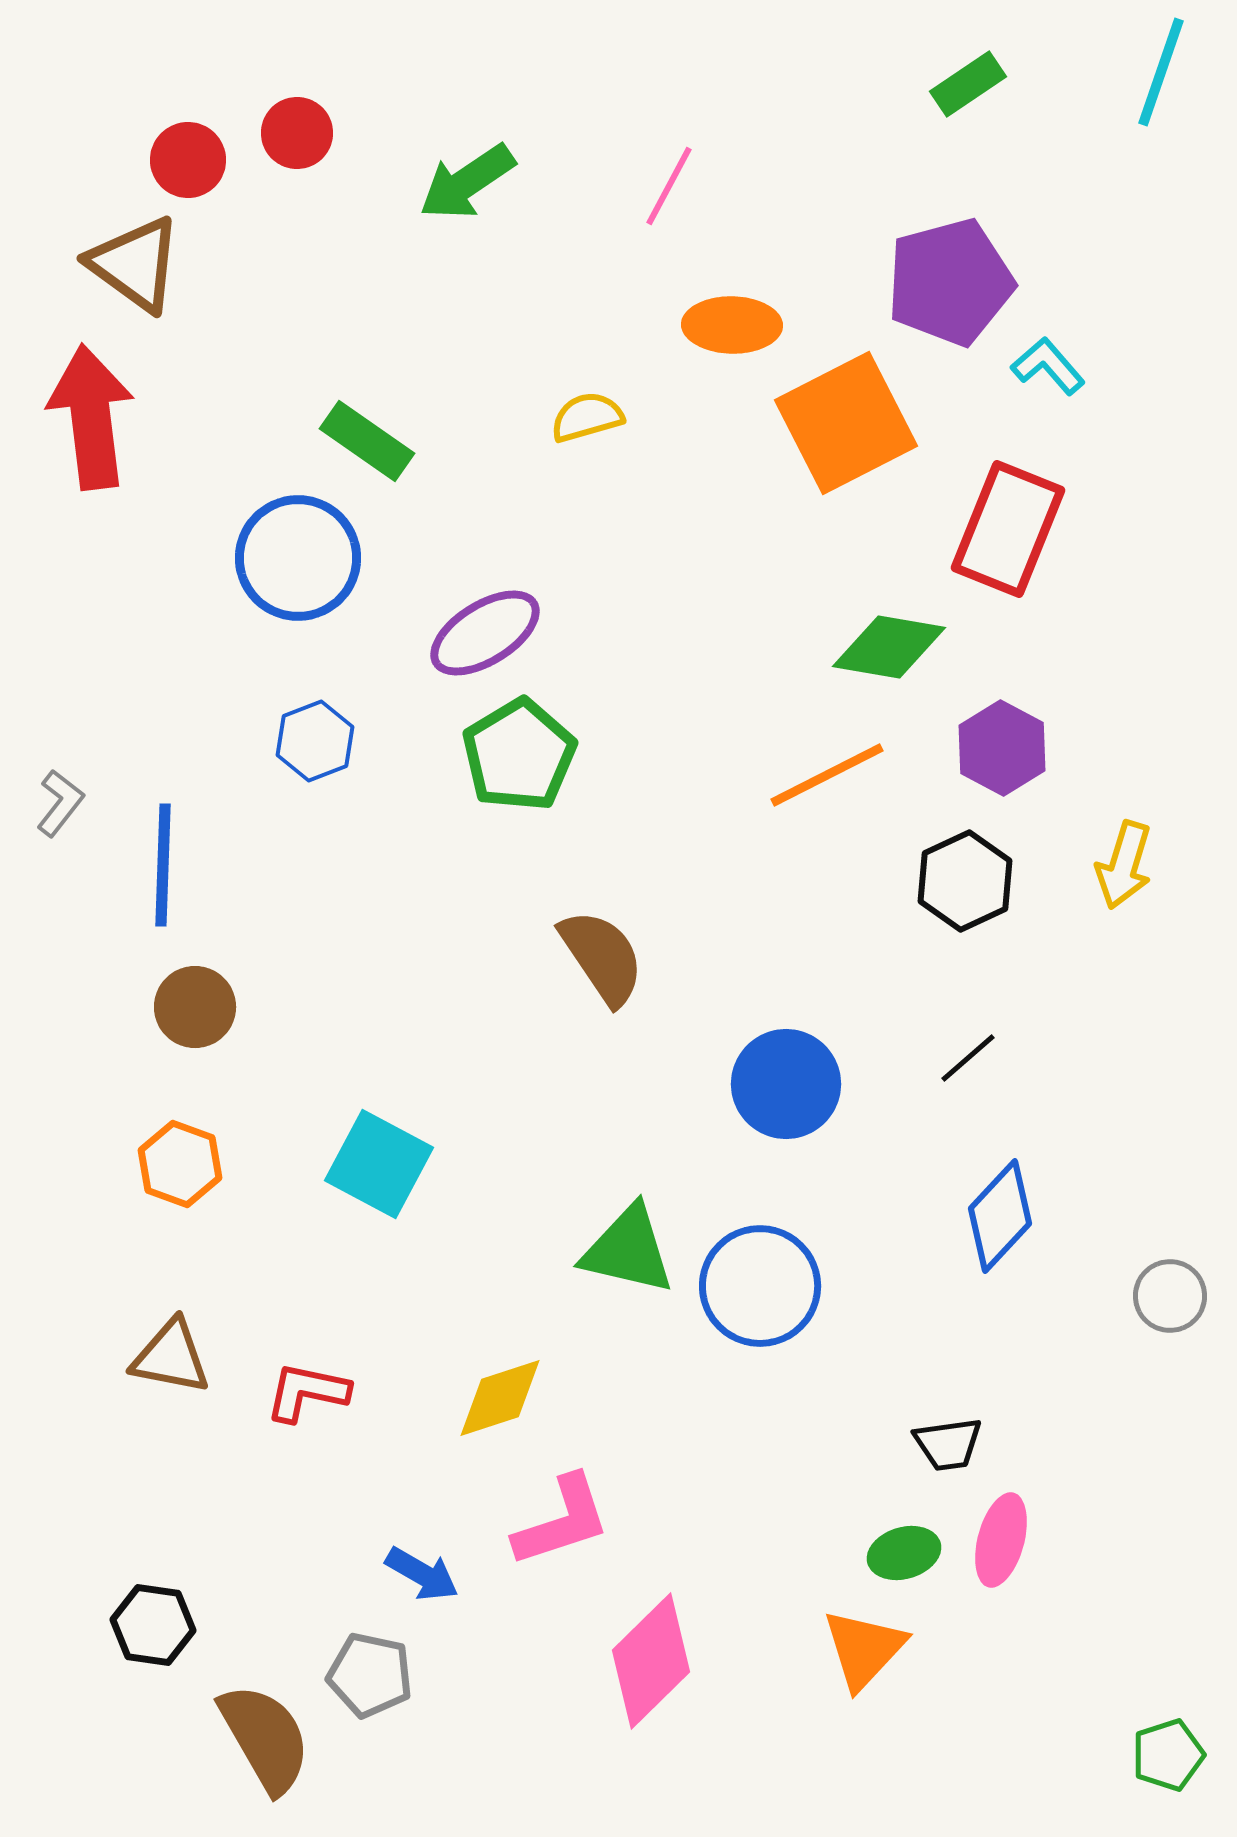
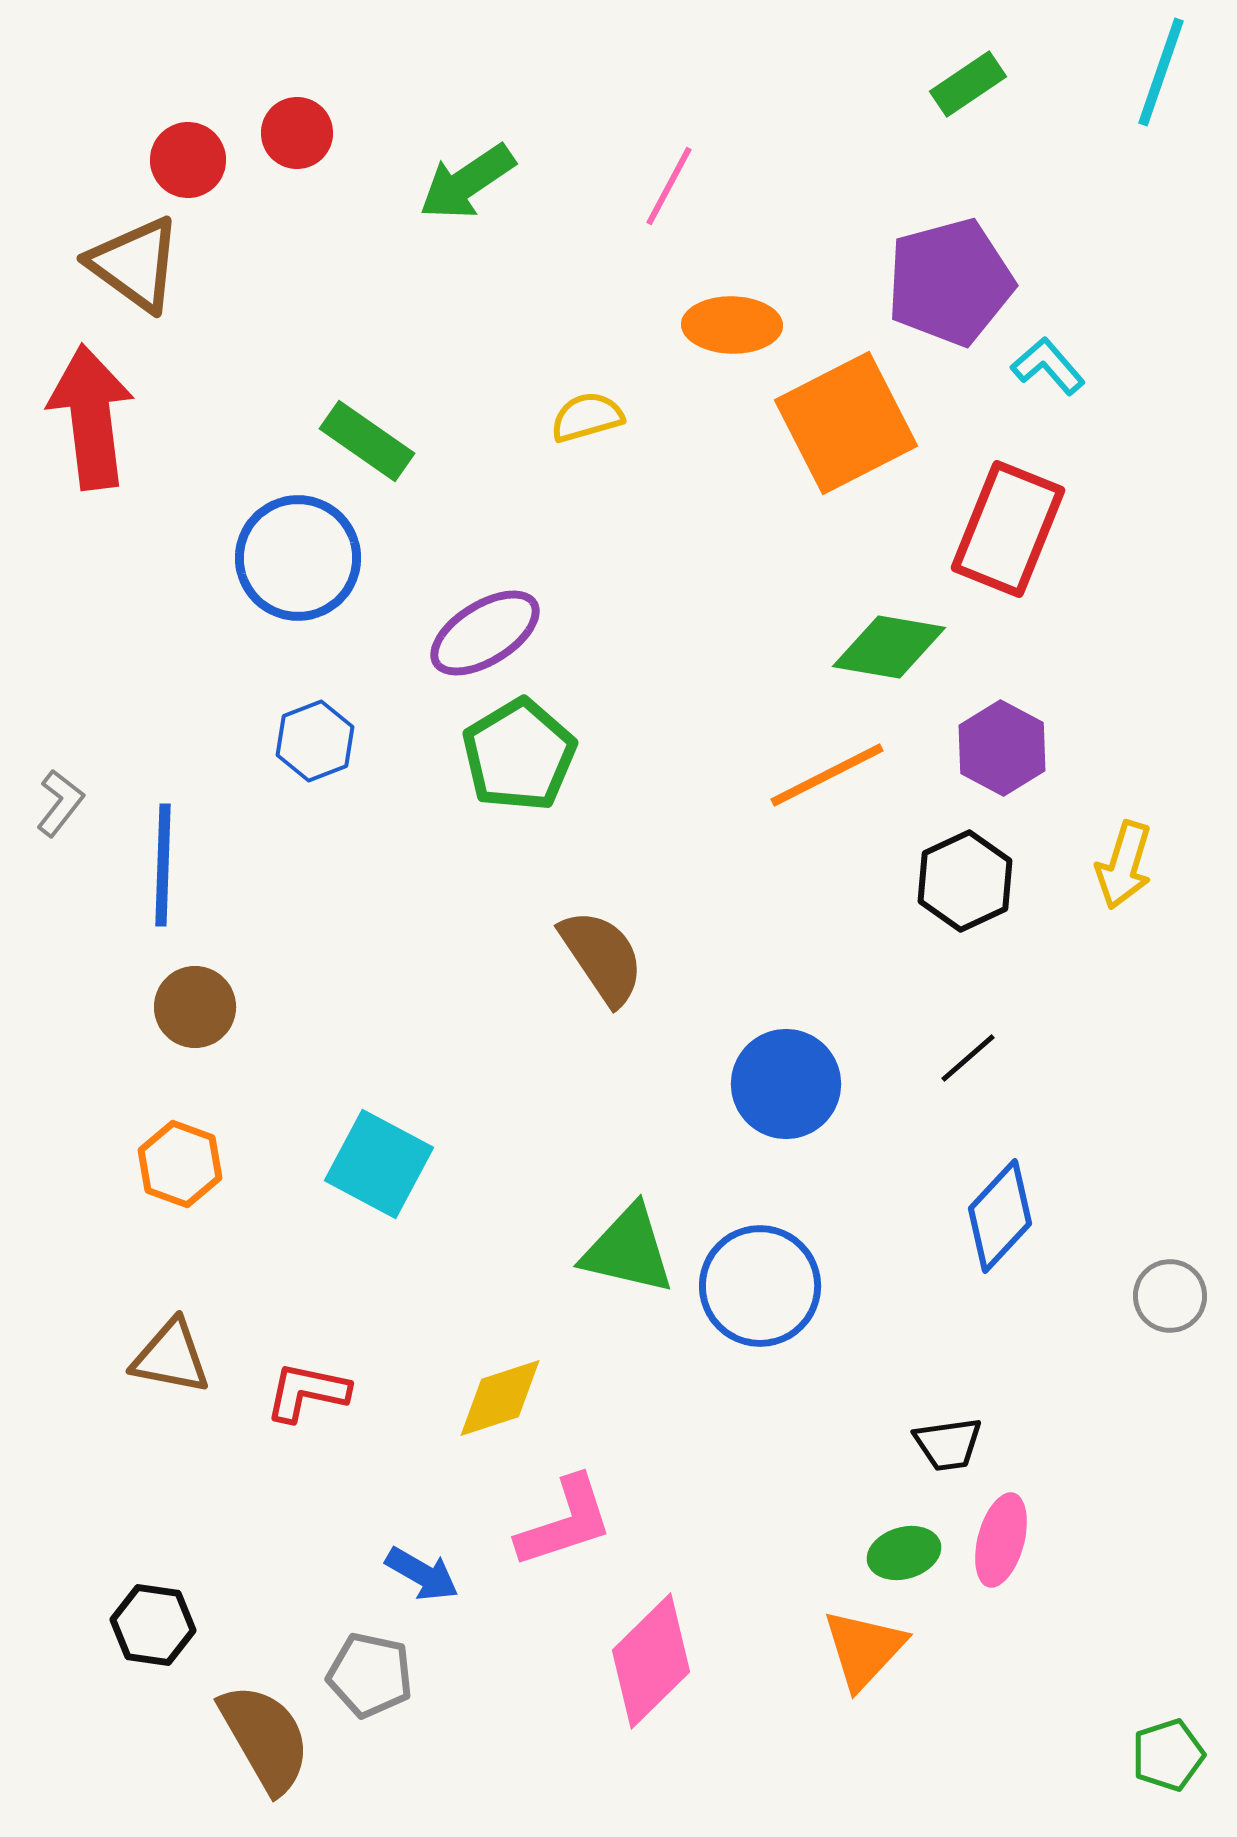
pink L-shape at (562, 1521): moved 3 px right, 1 px down
